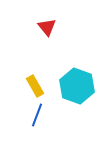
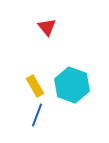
cyan hexagon: moved 5 px left, 1 px up
